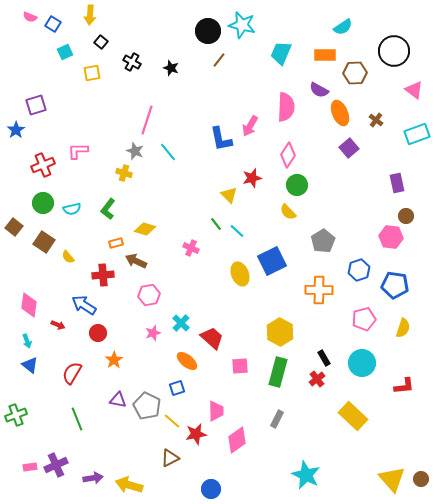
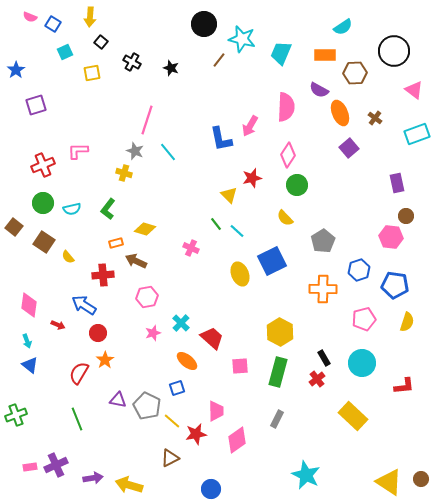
yellow arrow at (90, 15): moved 2 px down
cyan star at (242, 25): moved 14 px down
black circle at (208, 31): moved 4 px left, 7 px up
brown cross at (376, 120): moved 1 px left, 2 px up
blue star at (16, 130): moved 60 px up
yellow semicircle at (288, 212): moved 3 px left, 6 px down
orange cross at (319, 290): moved 4 px right, 1 px up
pink hexagon at (149, 295): moved 2 px left, 2 px down
yellow semicircle at (403, 328): moved 4 px right, 6 px up
orange star at (114, 360): moved 9 px left
red semicircle at (72, 373): moved 7 px right
yellow triangle at (392, 479): moved 3 px left, 3 px down; rotated 16 degrees counterclockwise
